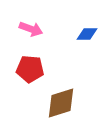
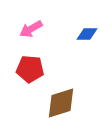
pink arrow: rotated 130 degrees clockwise
